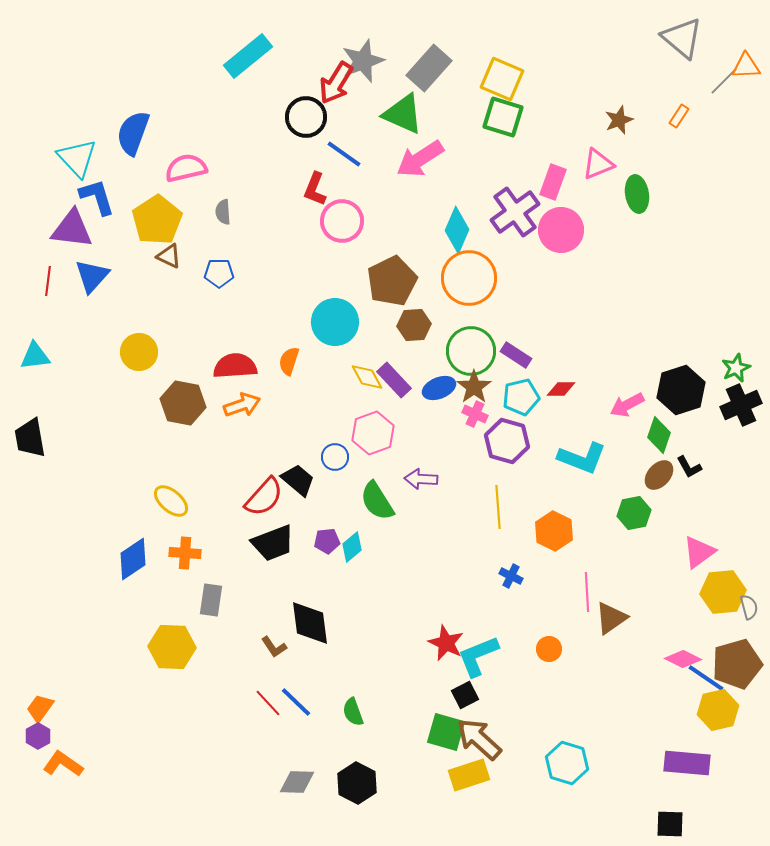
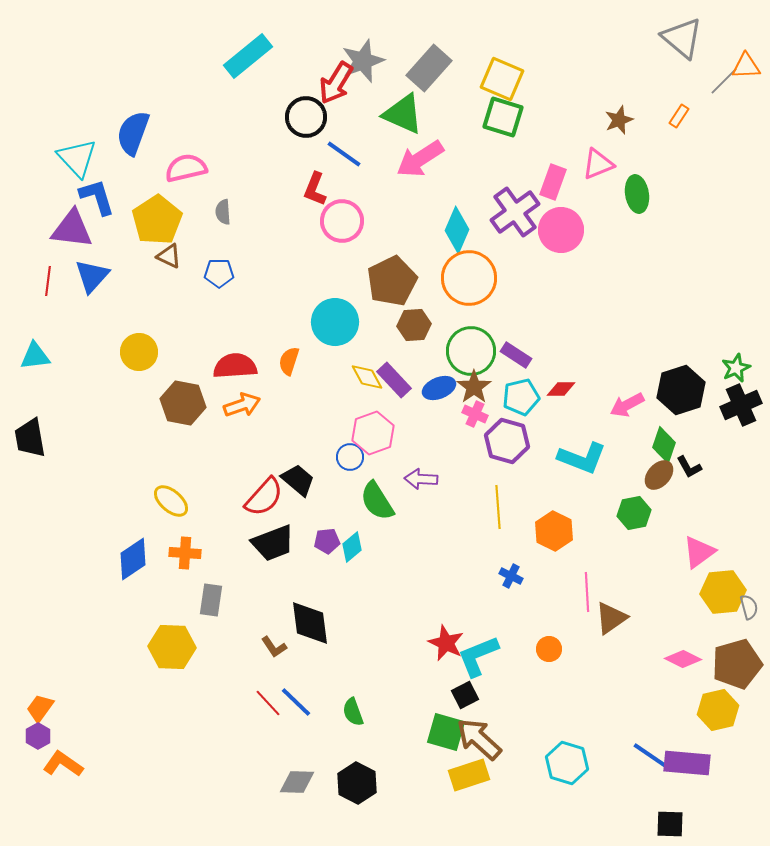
green diamond at (659, 435): moved 5 px right, 10 px down
blue circle at (335, 457): moved 15 px right
blue line at (706, 678): moved 55 px left, 78 px down
